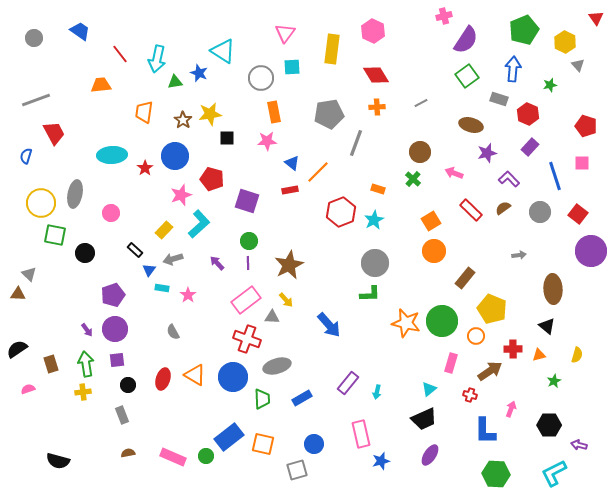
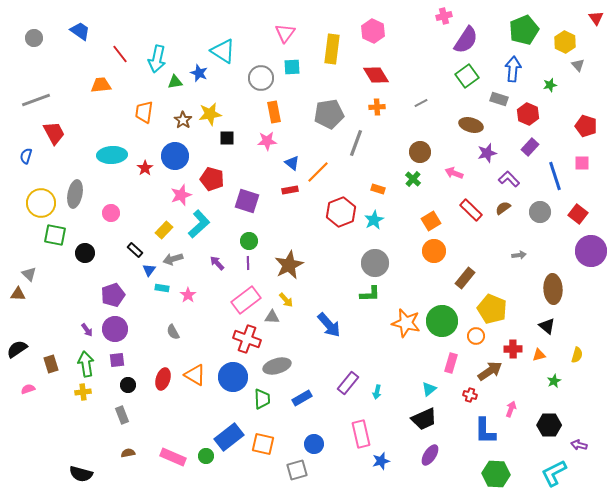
black semicircle at (58, 461): moved 23 px right, 13 px down
